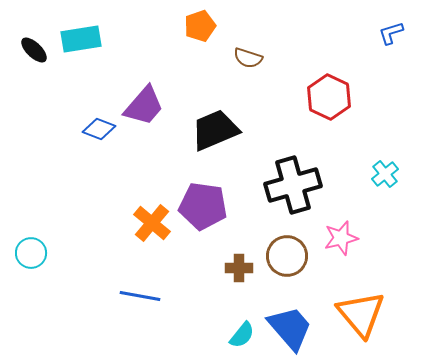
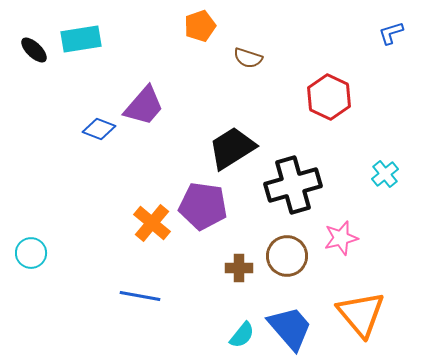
black trapezoid: moved 17 px right, 18 px down; rotated 9 degrees counterclockwise
